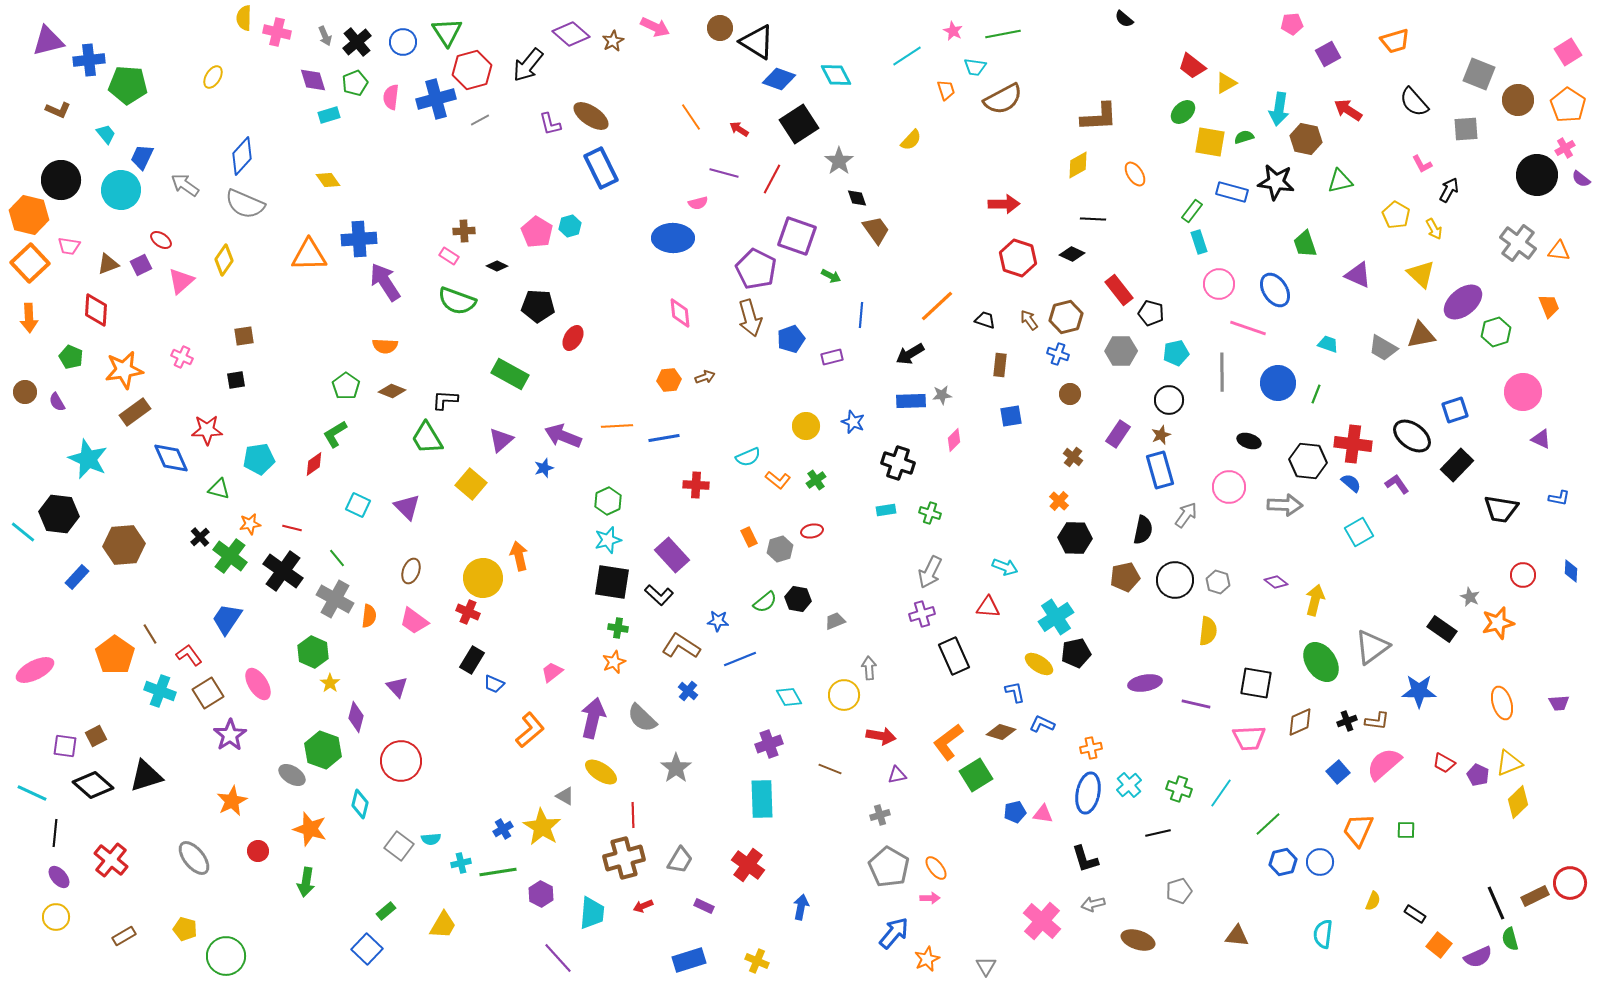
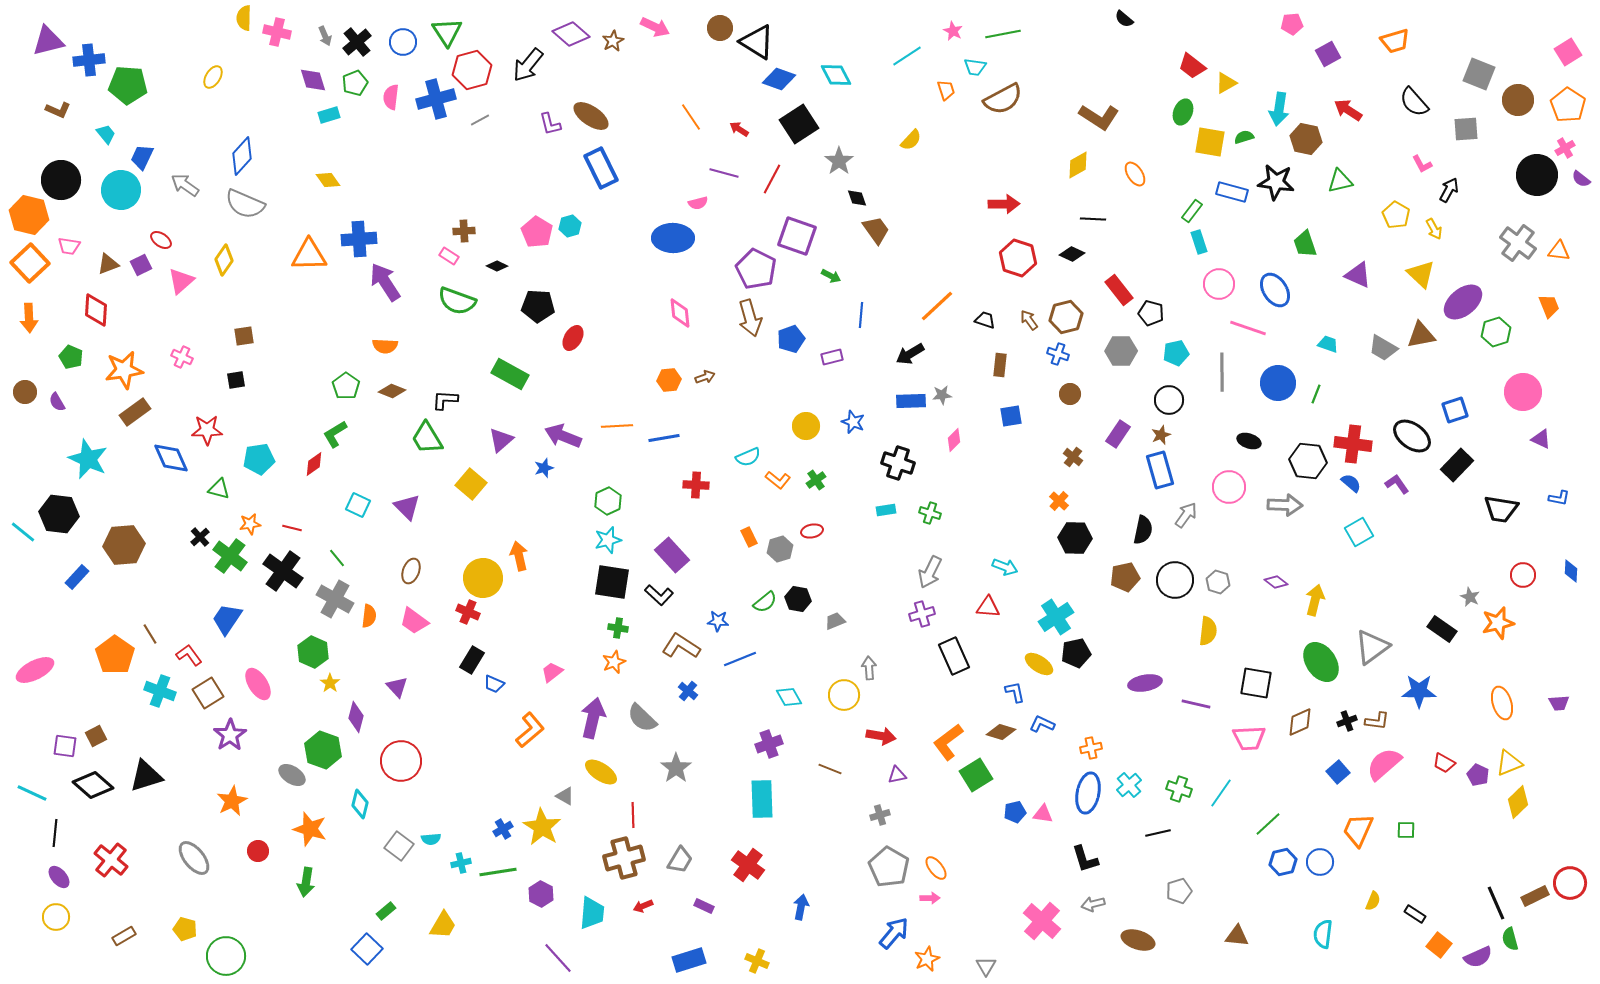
green ellipse at (1183, 112): rotated 25 degrees counterclockwise
brown L-shape at (1099, 117): rotated 36 degrees clockwise
